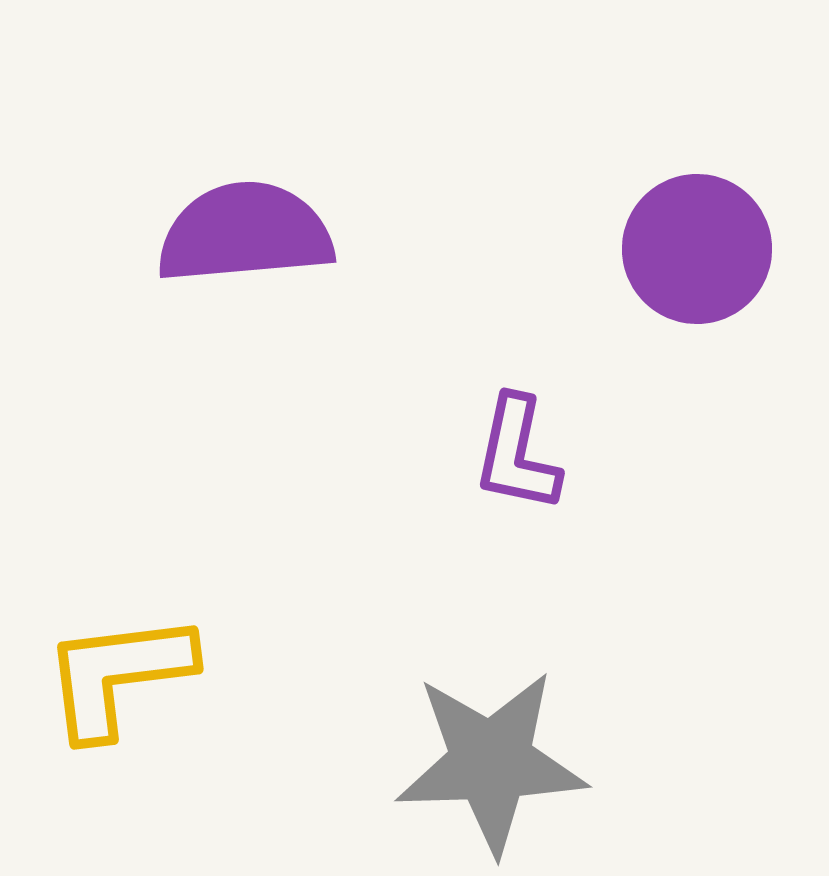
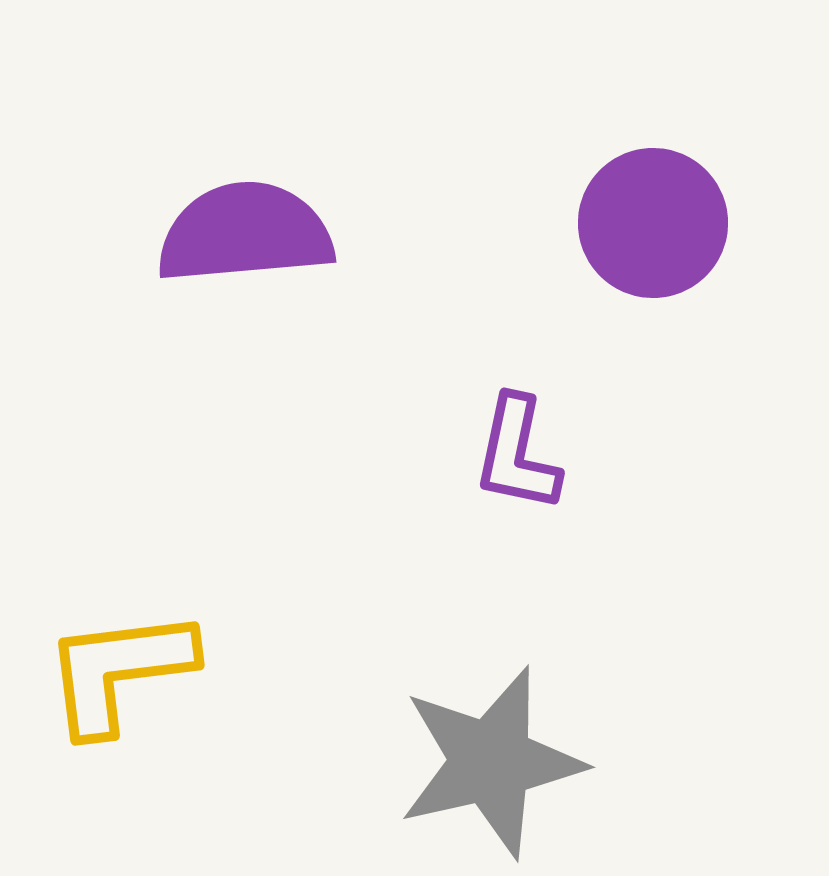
purple circle: moved 44 px left, 26 px up
yellow L-shape: moved 1 px right, 4 px up
gray star: rotated 11 degrees counterclockwise
